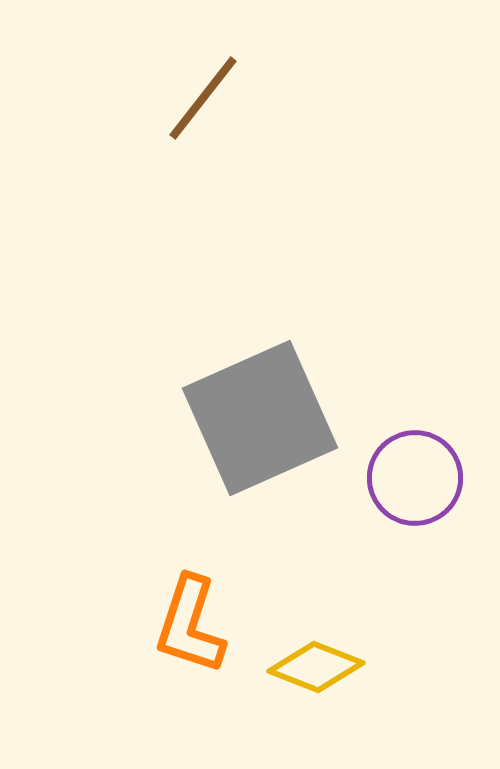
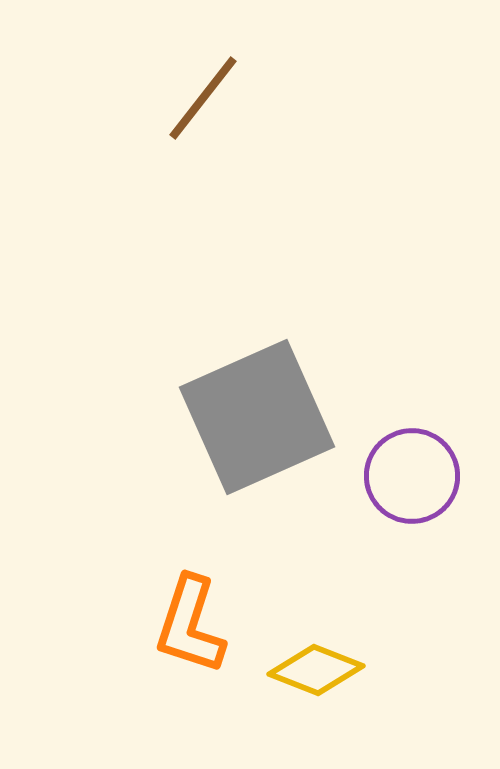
gray square: moved 3 px left, 1 px up
purple circle: moved 3 px left, 2 px up
yellow diamond: moved 3 px down
